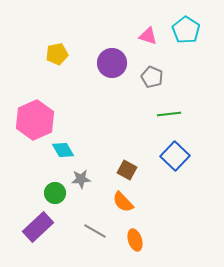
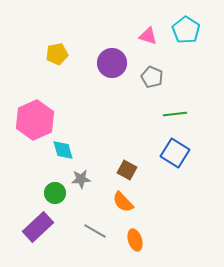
green line: moved 6 px right
cyan diamond: rotated 15 degrees clockwise
blue square: moved 3 px up; rotated 12 degrees counterclockwise
